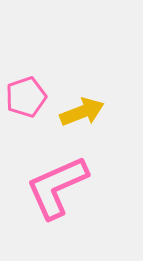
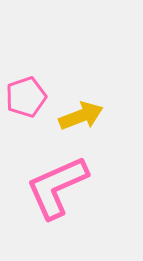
yellow arrow: moved 1 px left, 4 px down
